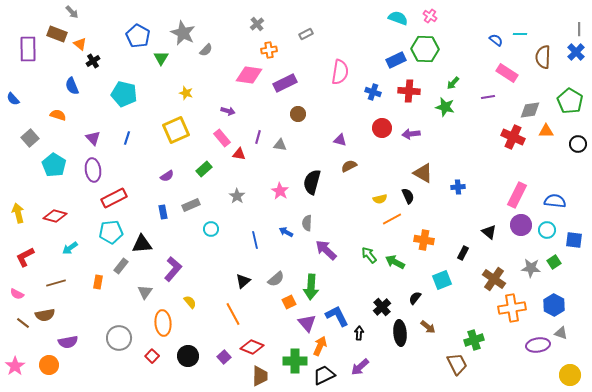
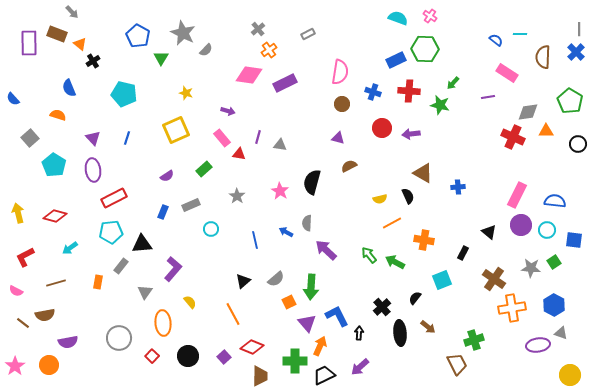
gray cross at (257, 24): moved 1 px right, 5 px down
gray rectangle at (306, 34): moved 2 px right
purple rectangle at (28, 49): moved 1 px right, 6 px up
orange cross at (269, 50): rotated 28 degrees counterclockwise
blue semicircle at (72, 86): moved 3 px left, 2 px down
green star at (445, 107): moved 5 px left, 2 px up
gray diamond at (530, 110): moved 2 px left, 2 px down
brown circle at (298, 114): moved 44 px right, 10 px up
purple triangle at (340, 140): moved 2 px left, 2 px up
blue rectangle at (163, 212): rotated 32 degrees clockwise
orange line at (392, 219): moved 4 px down
pink semicircle at (17, 294): moved 1 px left, 3 px up
